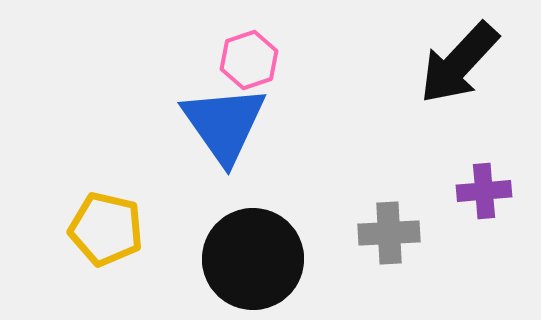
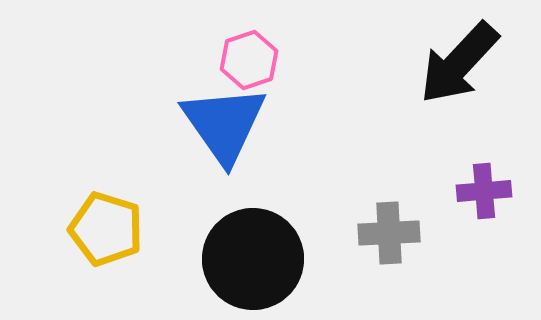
yellow pentagon: rotated 4 degrees clockwise
